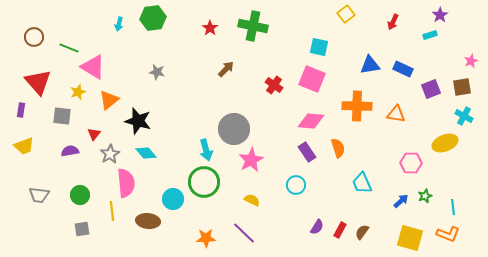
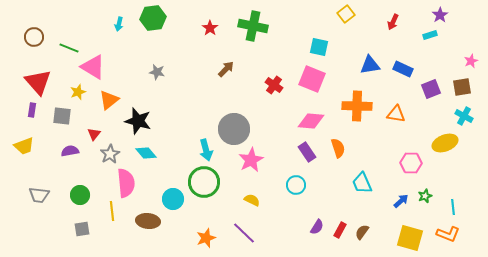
purple rectangle at (21, 110): moved 11 px right
orange star at (206, 238): rotated 18 degrees counterclockwise
